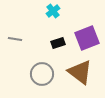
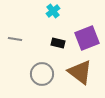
black rectangle: rotated 32 degrees clockwise
